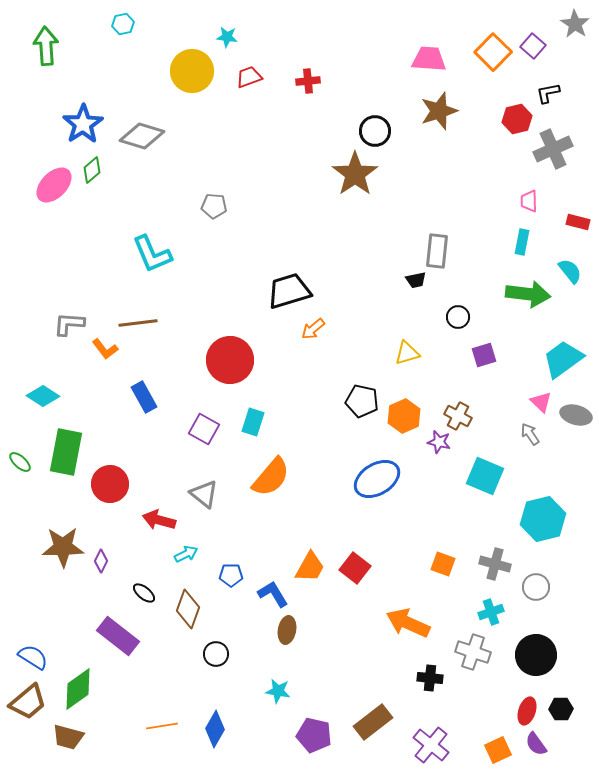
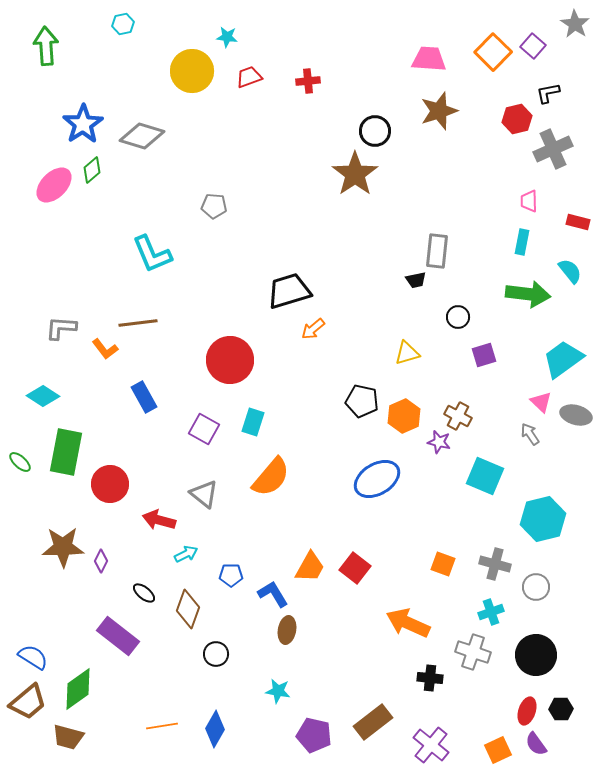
gray L-shape at (69, 324): moved 8 px left, 4 px down
